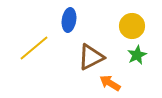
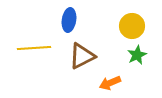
yellow line: rotated 36 degrees clockwise
brown triangle: moved 9 px left, 1 px up
orange arrow: rotated 55 degrees counterclockwise
